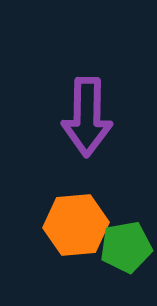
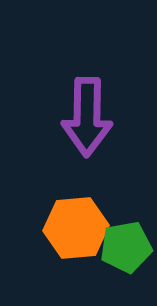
orange hexagon: moved 3 px down
